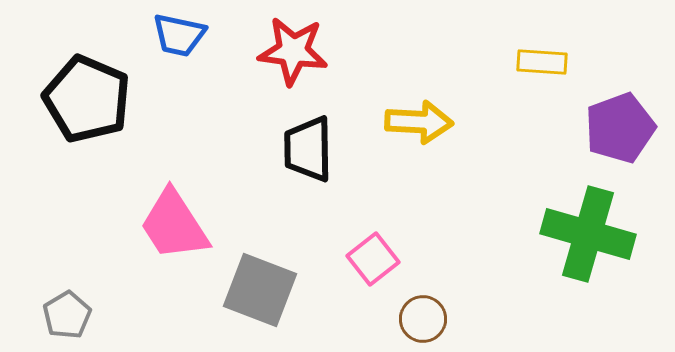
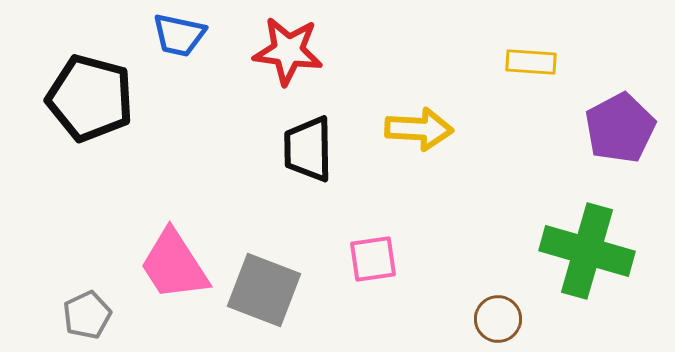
red star: moved 5 px left
yellow rectangle: moved 11 px left
black pentagon: moved 3 px right, 1 px up; rotated 8 degrees counterclockwise
yellow arrow: moved 7 px down
purple pentagon: rotated 8 degrees counterclockwise
pink trapezoid: moved 40 px down
green cross: moved 1 px left, 17 px down
pink square: rotated 30 degrees clockwise
gray square: moved 4 px right
gray pentagon: moved 20 px right; rotated 6 degrees clockwise
brown circle: moved 75 px right
